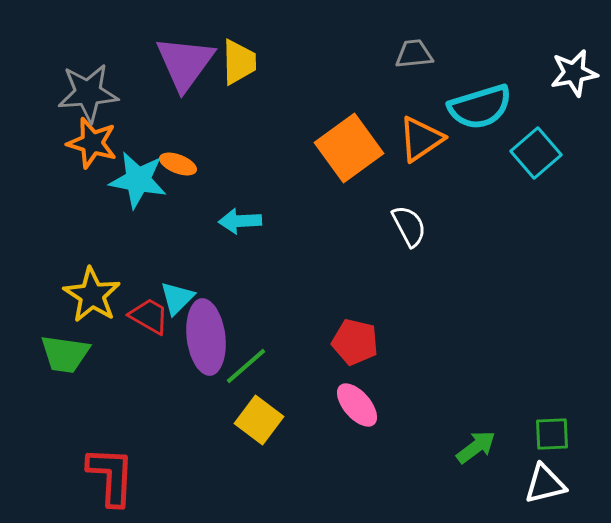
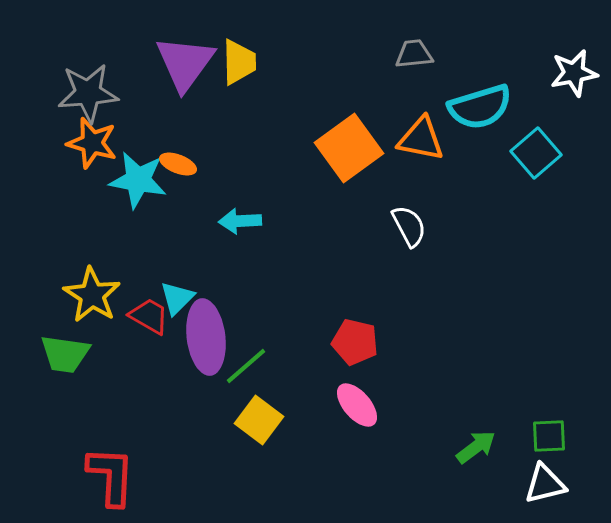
orange triangle: rotated 45 degrees clockwise
green square: moved 3 px left, 2 px down
